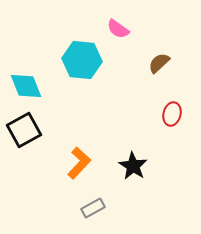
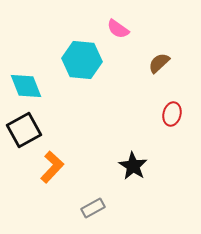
orange L-shape: moved 27 px left, 4 px down
